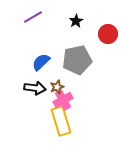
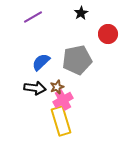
black star: moved 5 px right, 8 px up
